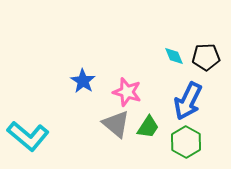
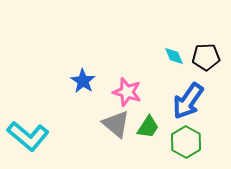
blue arrow: rotated 9 degrees clockwise
